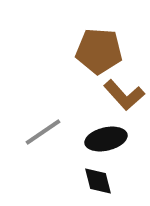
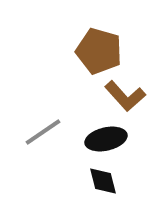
brown pentagon: rotated 12 degrees clockwise
brown L-shape: moved 1 px right, 1 px down
black diamond: moved 5 px right
